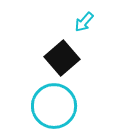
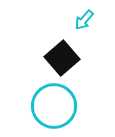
cyan arrow: moved 2 px up
